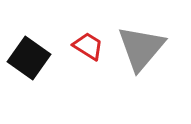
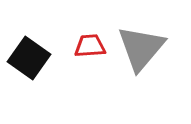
red trapezoid: moved 2 px right; rotated 36 degrees counterclockwise
